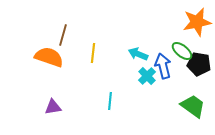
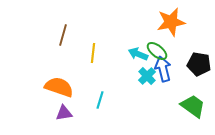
orange star: moved 26 px left
green ellipse: moved 25 px left
orange semicircle: moved 10 px right, 30 px down
blue arrow: moved 3 px down
cyan line: moved 10 px left, 1 px up; rotated 12 degrees clockwise
purple triangle: moved 11 px right, 6 px down
